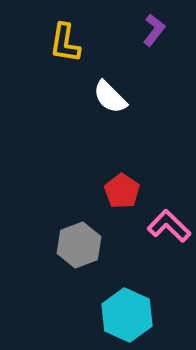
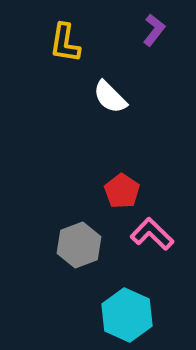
pink L-shape: moved 17 px left, 8 px down
